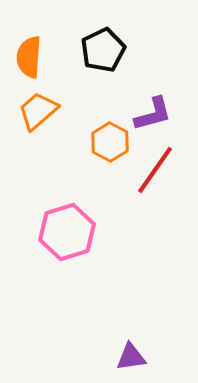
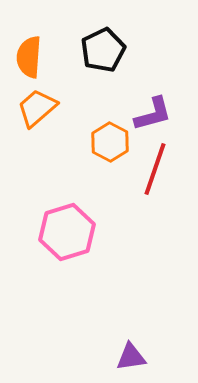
orange trapezoid: moved 1 px left, 3 px up
red line: moved 1 px up; rotated 16 degrees counterclockwise
